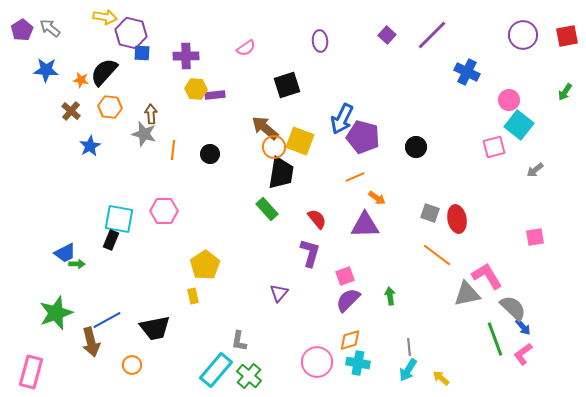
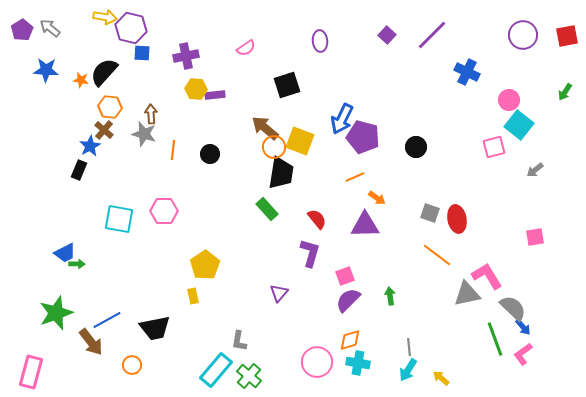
purple hexagon at (131, 33): moved 5 px up
purple cross at (186, 56): rotated 10 degrees counterclockwise
brown cross at (71, 111): moved 33 px right, 19 px down
black rectangle at (111, 240): moved 32 px left, 70 px up
brown arrow at (91, 342): rotated 24 degrees counterclockwise
